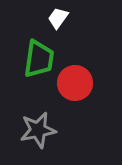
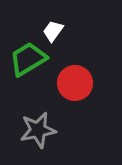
white trapezoid: moved 5 px left, 13 px down
green trapezoid: moved 11 px left; rotated 129 degrees counterclockwise
